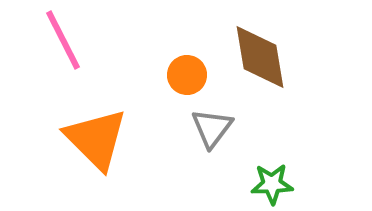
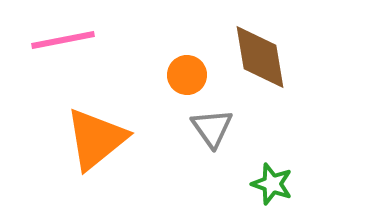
pink line: rotated 74 degrees counterclockwise
gray triangle: rotated 12 degrees counterclockwise
orange triangle: rotated 36 degrees clockwise
green star: rotated 21 degrees clockwise
